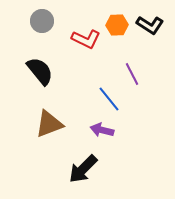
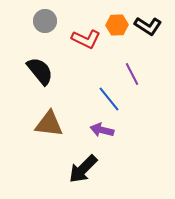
gray circle: moved 3 px right
black L-shape: moved 2 px left, 1 px down
brown triangle: rotated 28 degrees clockwise
